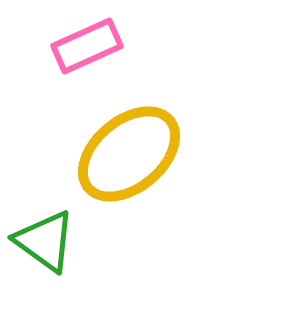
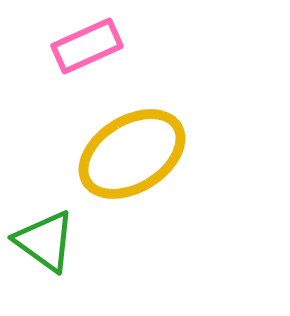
yellow ellipse: moved 3 px right; rotated 8 degrees clockwise
